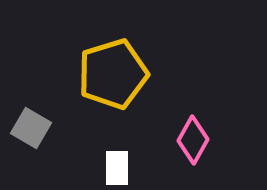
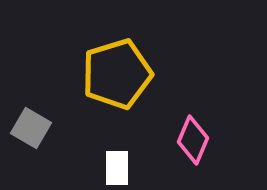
yellow pentagon: moved 4 px right
pink diamond: rotated 6 degrees counterclockwise
